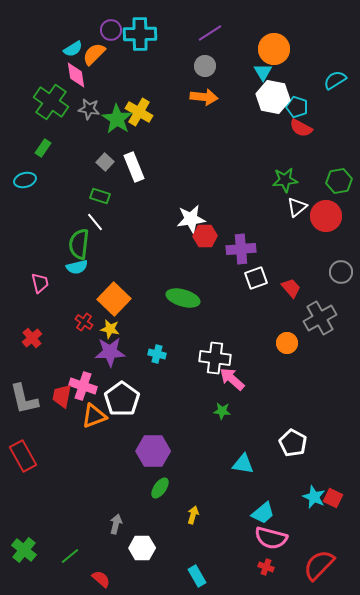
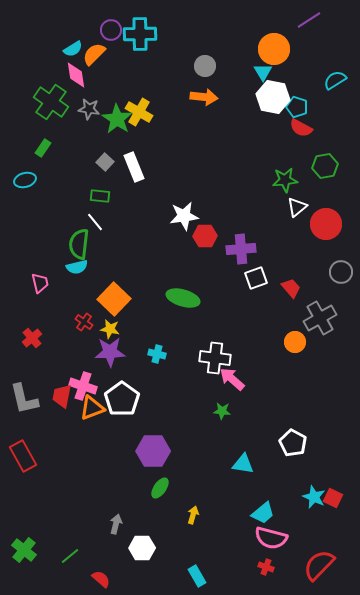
purple line at (210, 33): moved 99 px right, 13 px up
green hexagon at (339, 181): moved 14 px left, 15 px up
green rectangle at (100, 196): rotated 12 degrees counterclockwise
red circle at (326, 216): moved 8 px down
white star at (191, 219): moved 7 px left, 3 px up
orange circle at (287, 343): moved 8 px right, 1 px up
orange triangle at (94, 416): moved 2 px left, 8 px up
